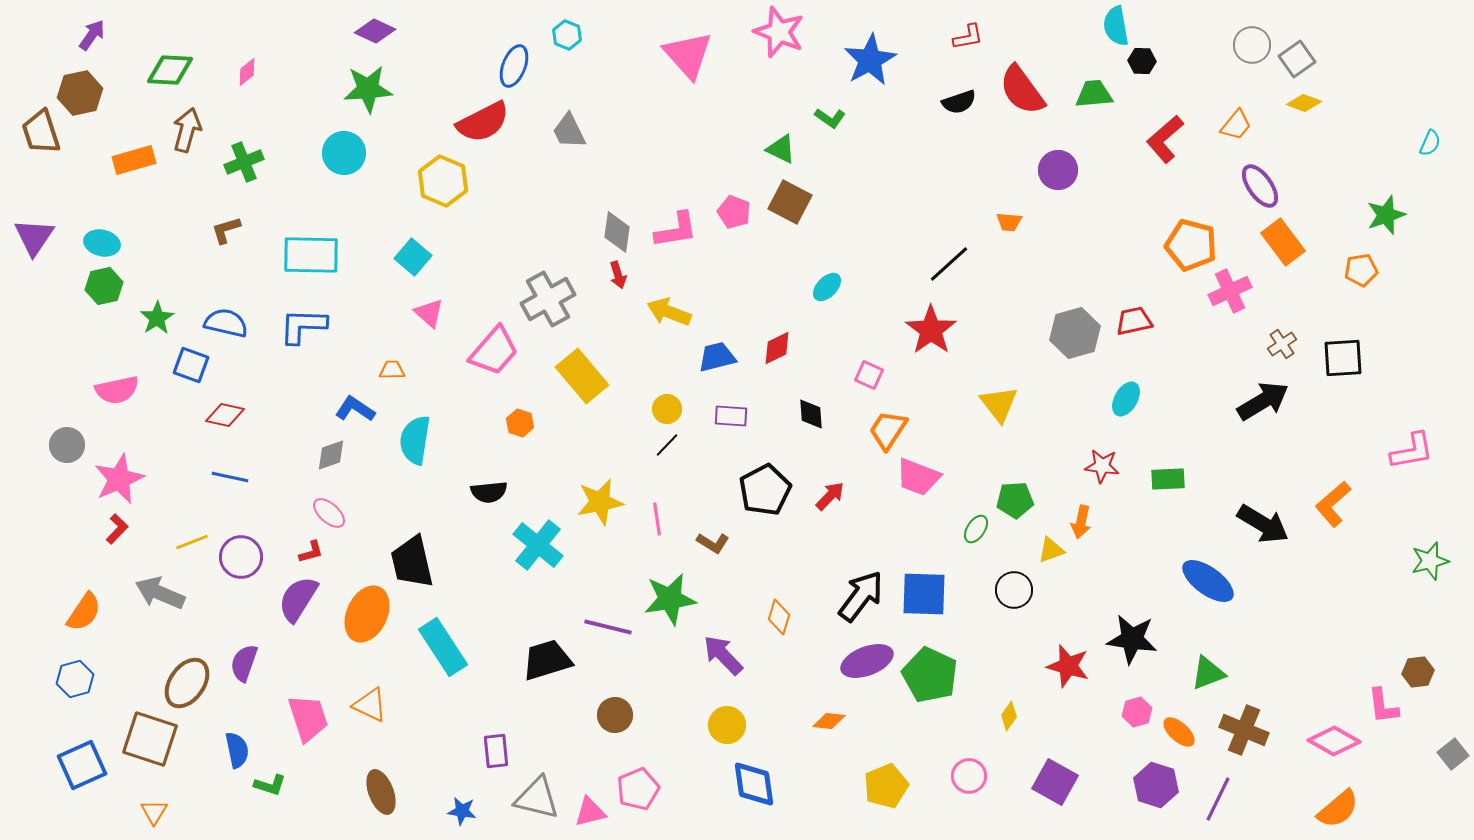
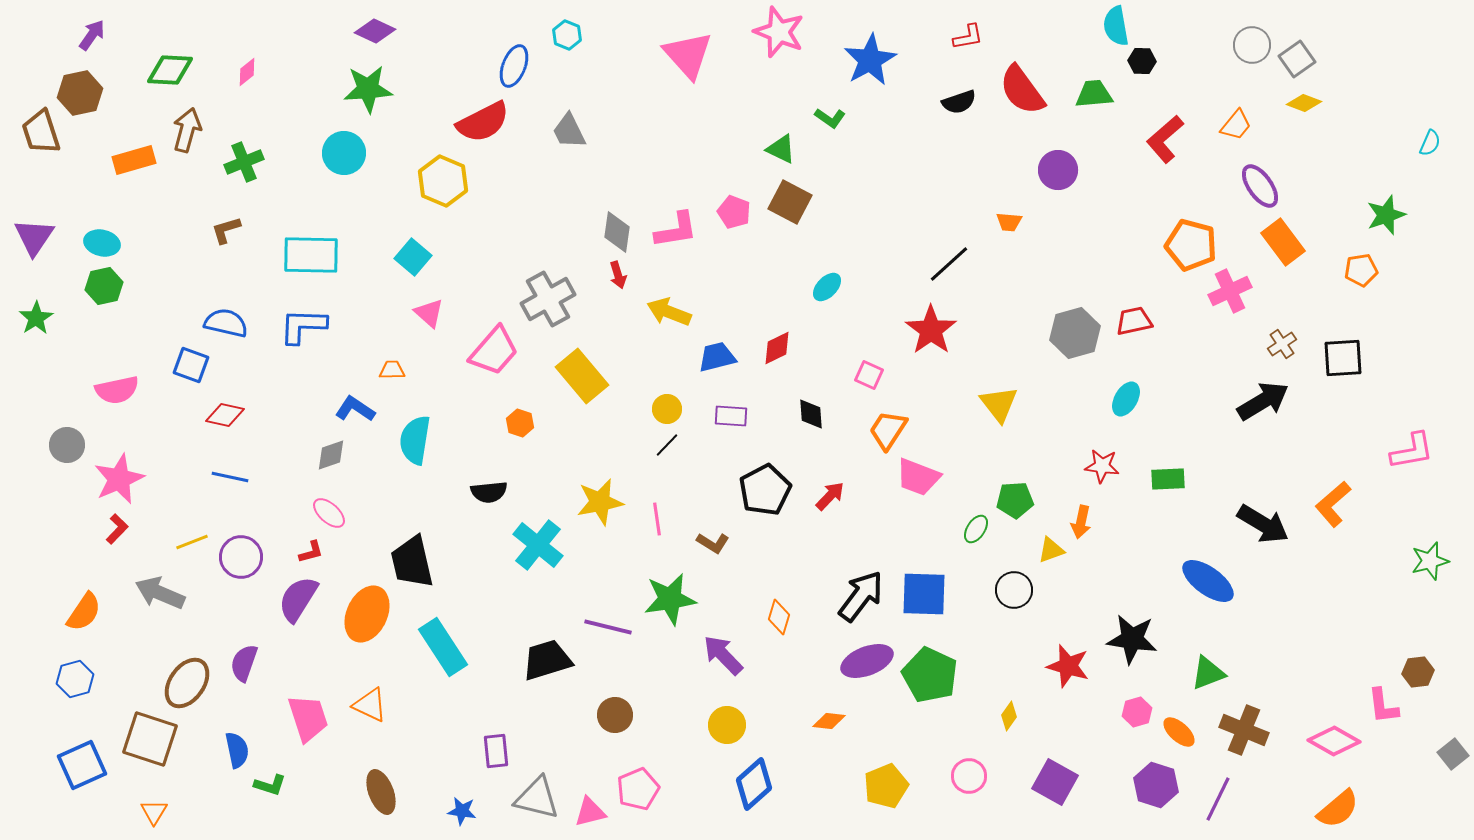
green star at (157, 318): moved 121 px left
blue diamond at (754, 784): rotated 57 degrees clockwise
